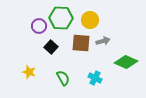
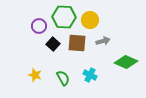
green hexagon: moved 3 px right, 1 px up
brown square: moved 4 px left
black square: moved 2 px right, 3 px up
yellow star: moved 6 px right, 3 px down
cyan cross: moved 5 px left, 3 px up
